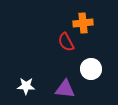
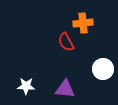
white circle: moved 12 px right
